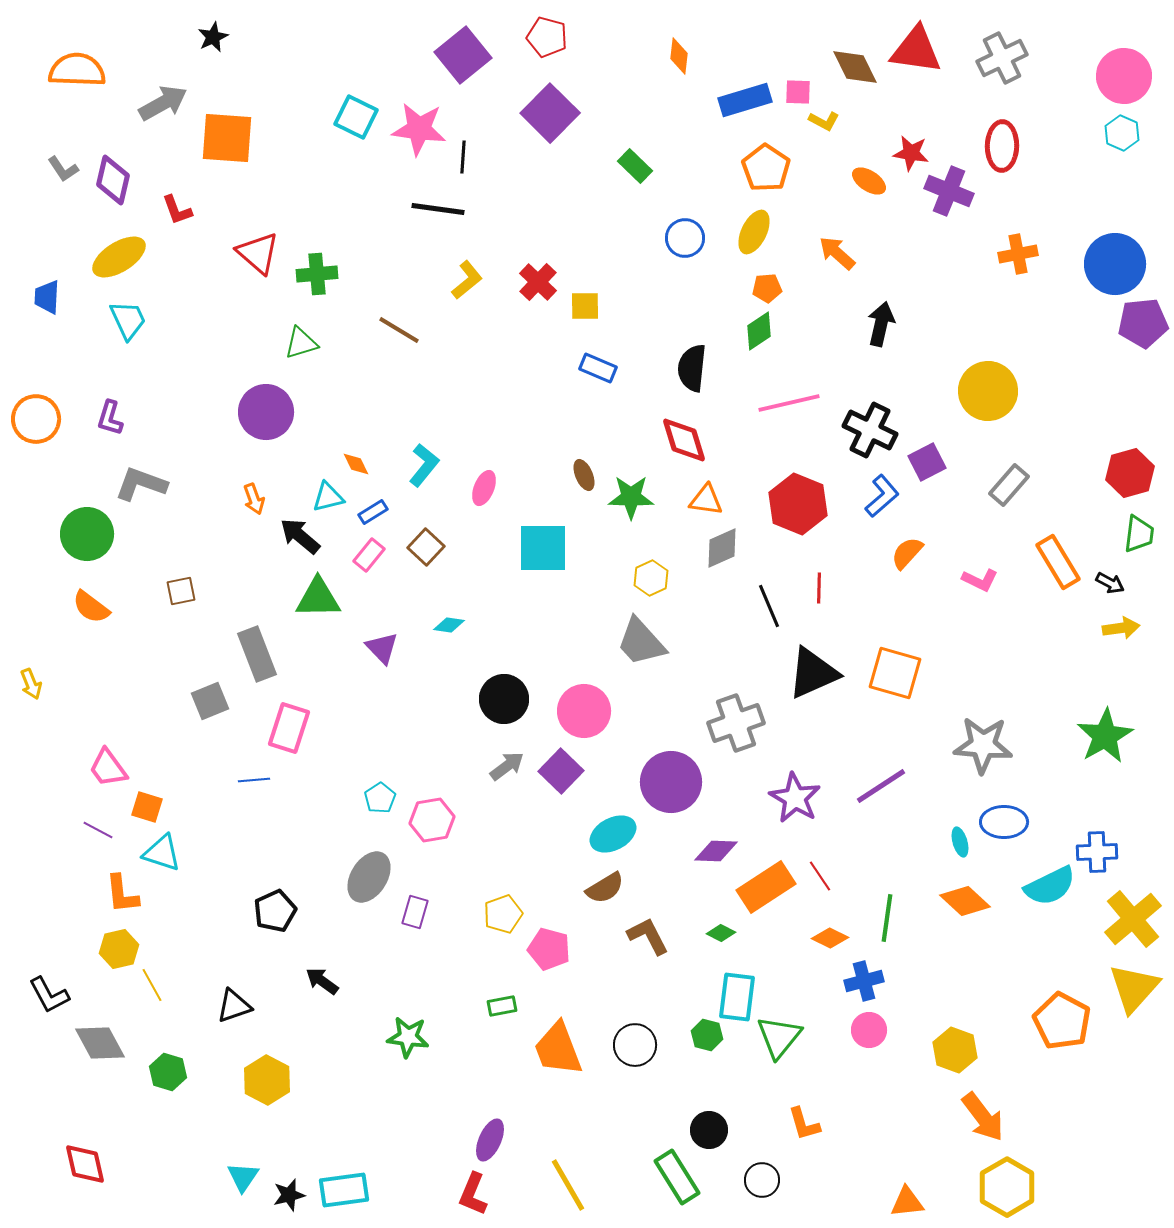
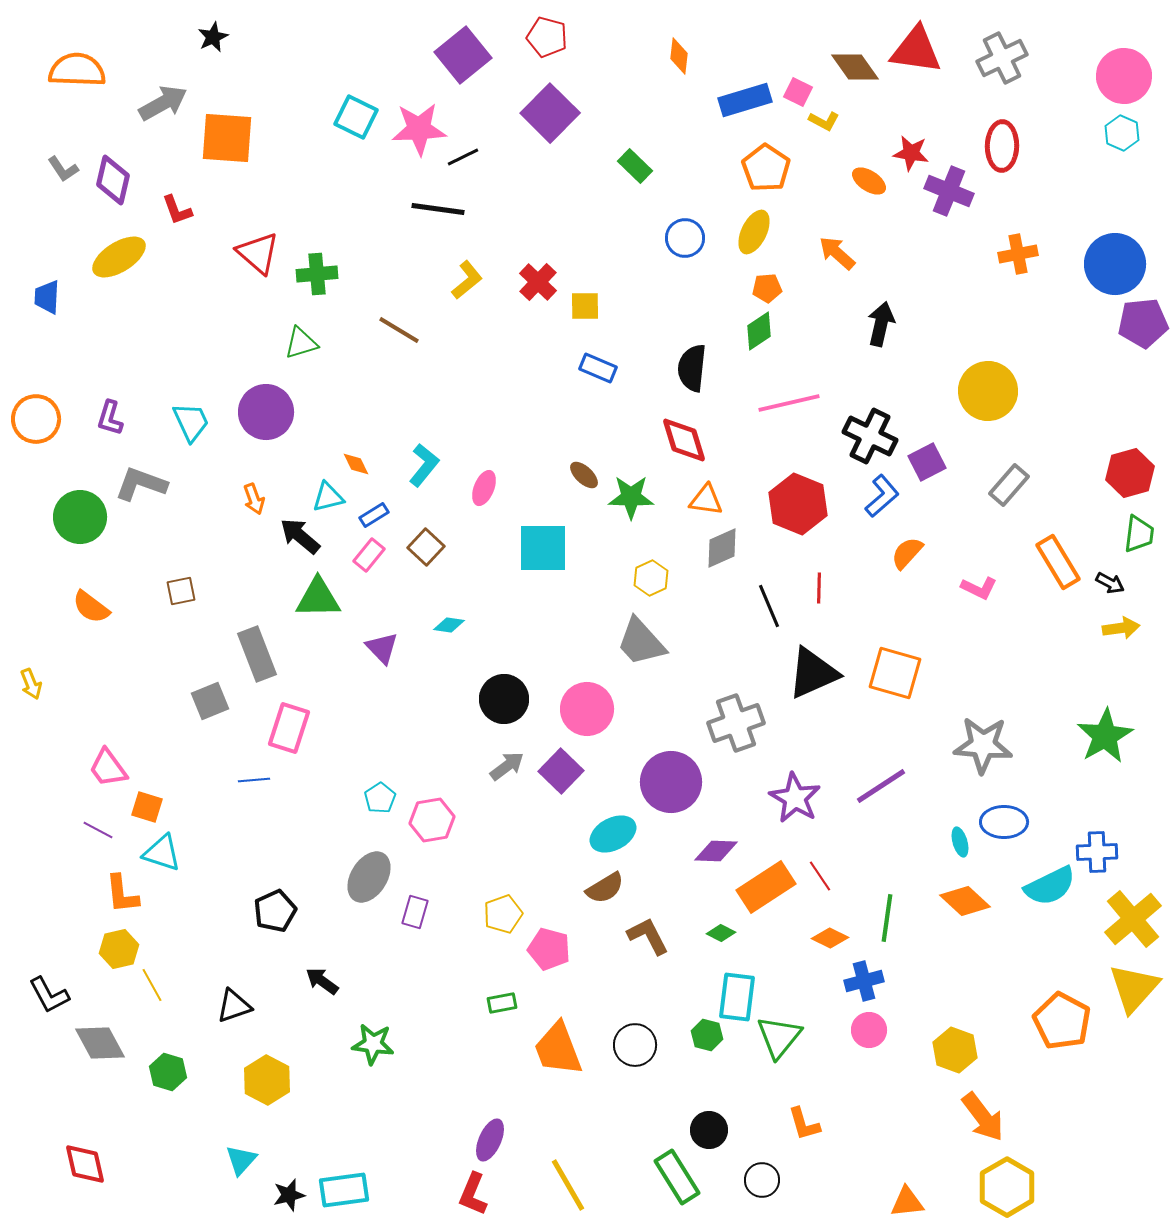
brown diamond at (855, 67): rotated 9 degrees counterclockwise
pink square at (798, 92): rotated 24 degrees clockwise
pink star at (419, 129): rotated 10 degrees counterclockwise
black line at (463, 157): rotated 60 degrees clockwise
cyan trapezoid at (128, 320): moved 63 px right, 102 px down
black cross at (870, 430): moved 6 px down
brown ellipse at (584, 475): rotated 24 degrees counterclockwise
blue rectangle at (373, 512): moved 1 px right, 3 px down
green circle at (87, 534): moved 7 px left, 17 px up
pink L-shape at (980, 580): moved 1 px left, 8 px down
pink circle at (584, 711): moved 3 px right, 2 px up
green rectangle at (502, 1006): moved 3 px up
green star at (408, 1037): moved 35 px left, 7 px down
cyan triangle at (243, 1177): moved 2 px left, 17 px up; rotated 8 degrees clockwise
